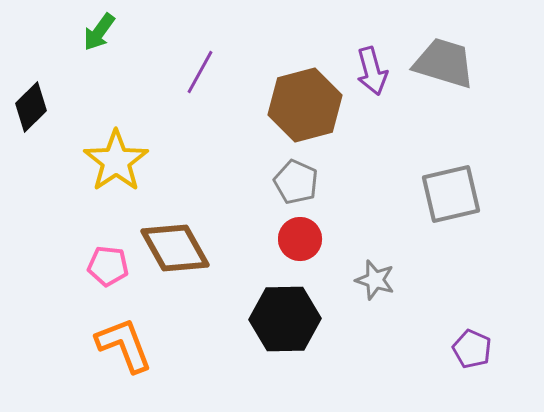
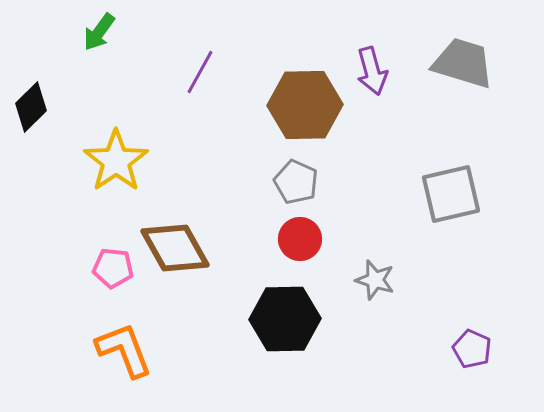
gray trapezoid: moved 19 px right
brown hexagon: rotated 14 degrees clockwise
pink pentagon: moved 5 px right, 2 px down
orange L-shape: moved 5 px down
